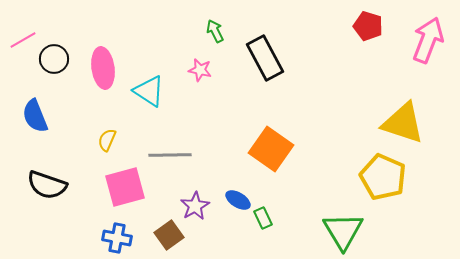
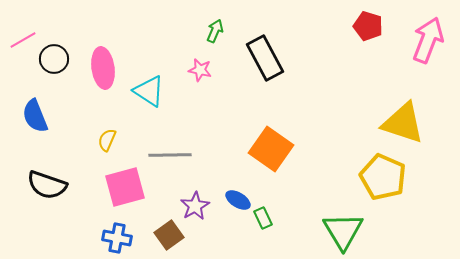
green arrow: rotated 50 degrees clockwise
